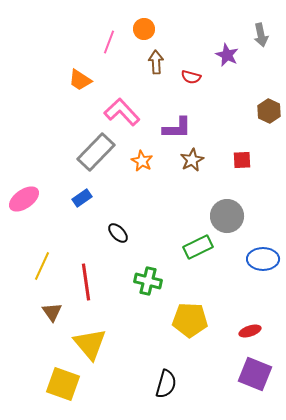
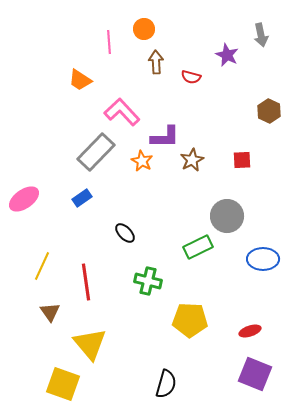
pink line: rotated 25 degrees counterclockwise
purple L-shape: moved 12 px left, 9 px down
black ellipse: moved 7 px right
brown triangle: moved 2 px left
